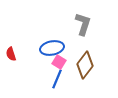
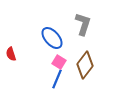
blue ellipse: moved 10 px up; rotated 60 degrees clockwise
